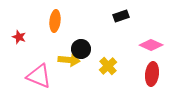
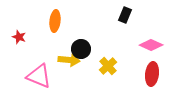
black rectangle: moved 4 px right, 1 px up; rotated 49 degrees counterclockwise
